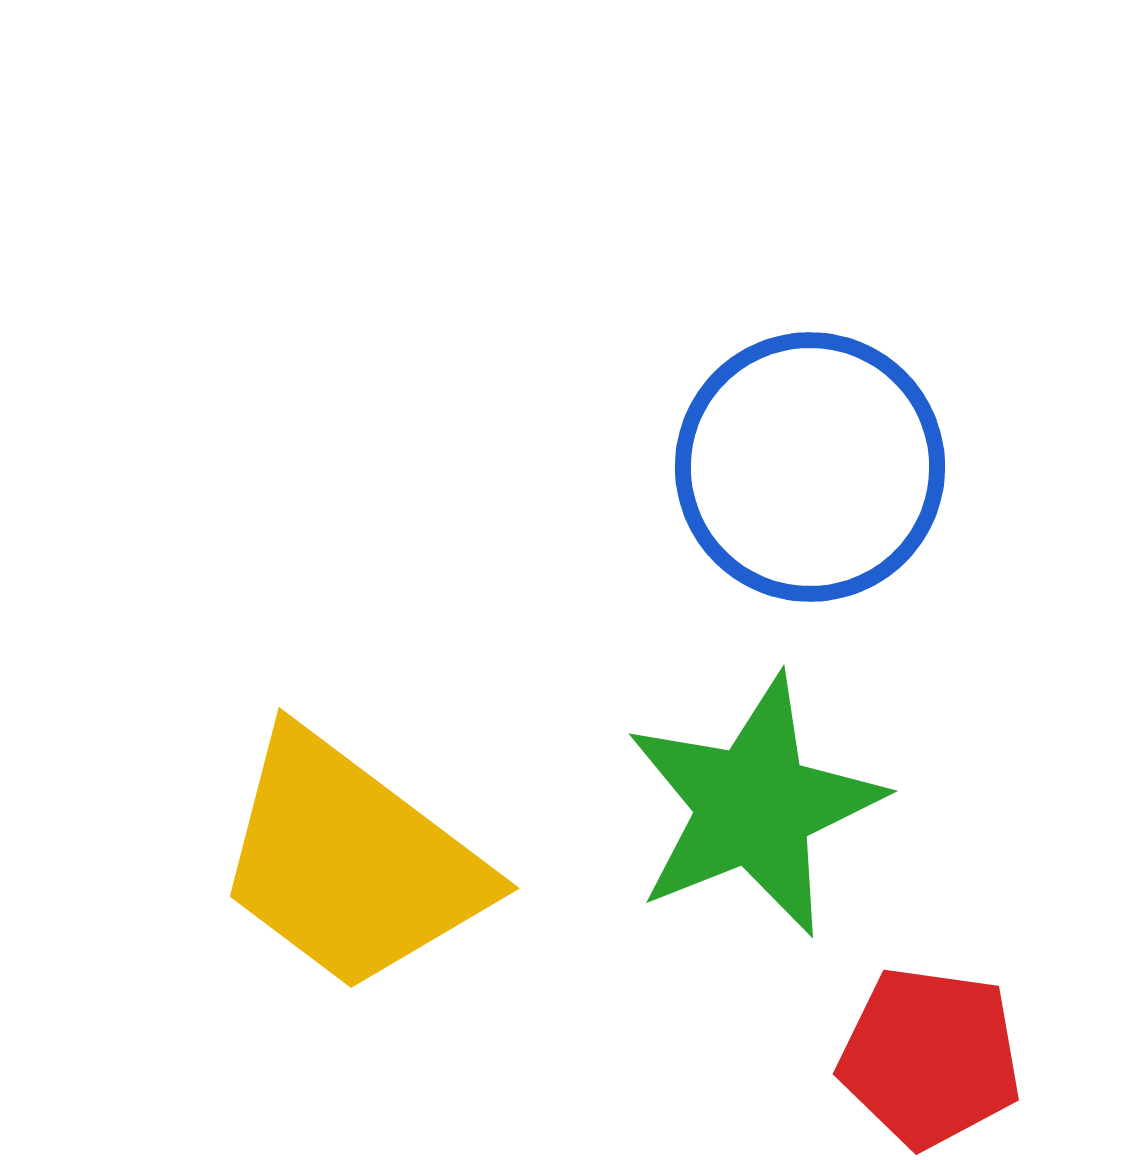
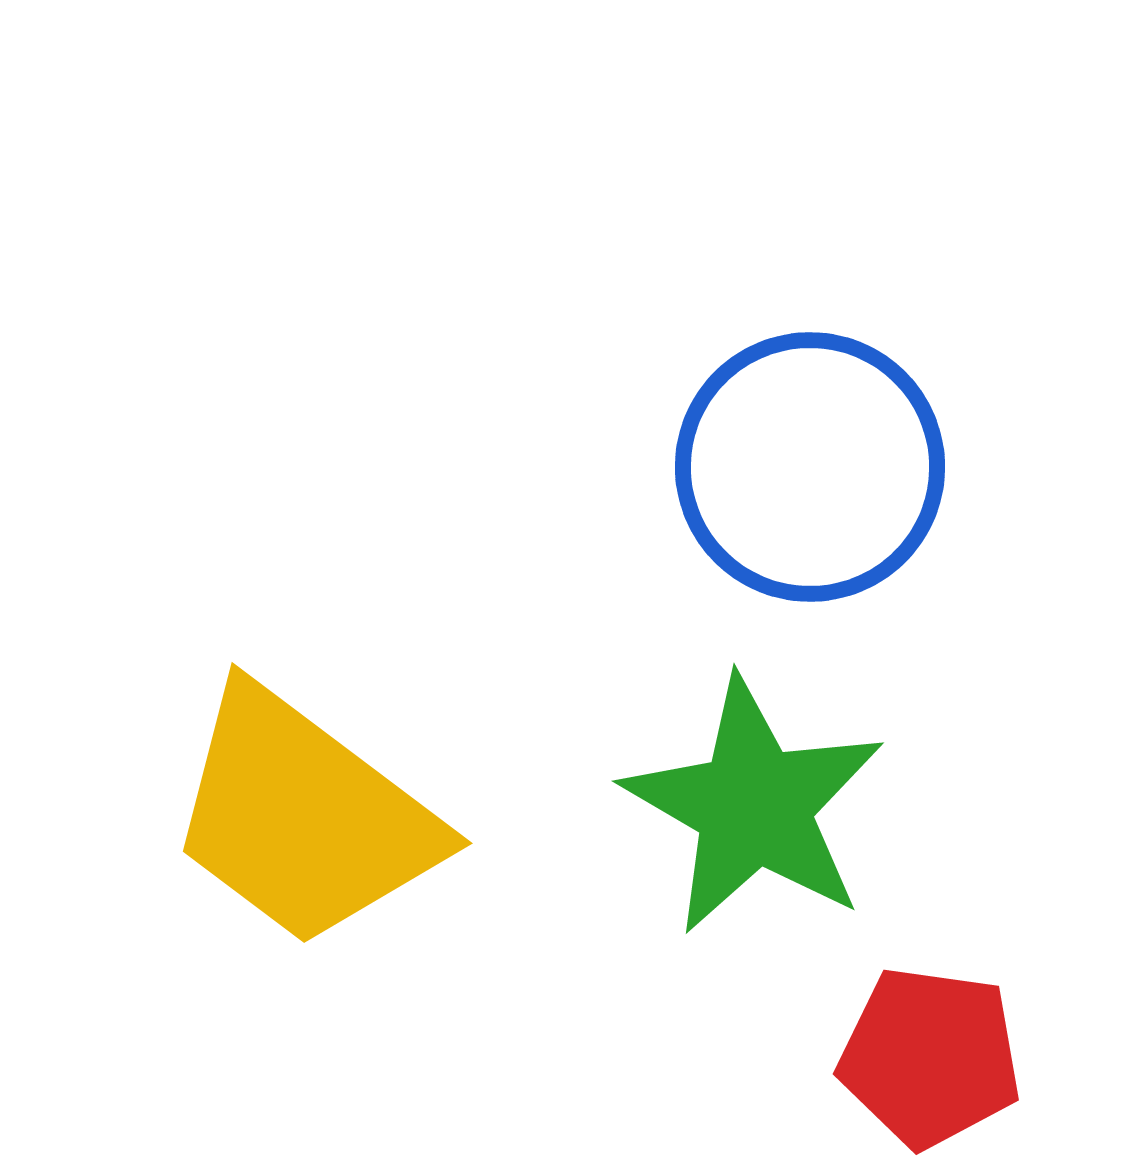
green star: rotated 20 degrees counterclockwise
yellow trapezoid: moved 47 px left, 45 px up
